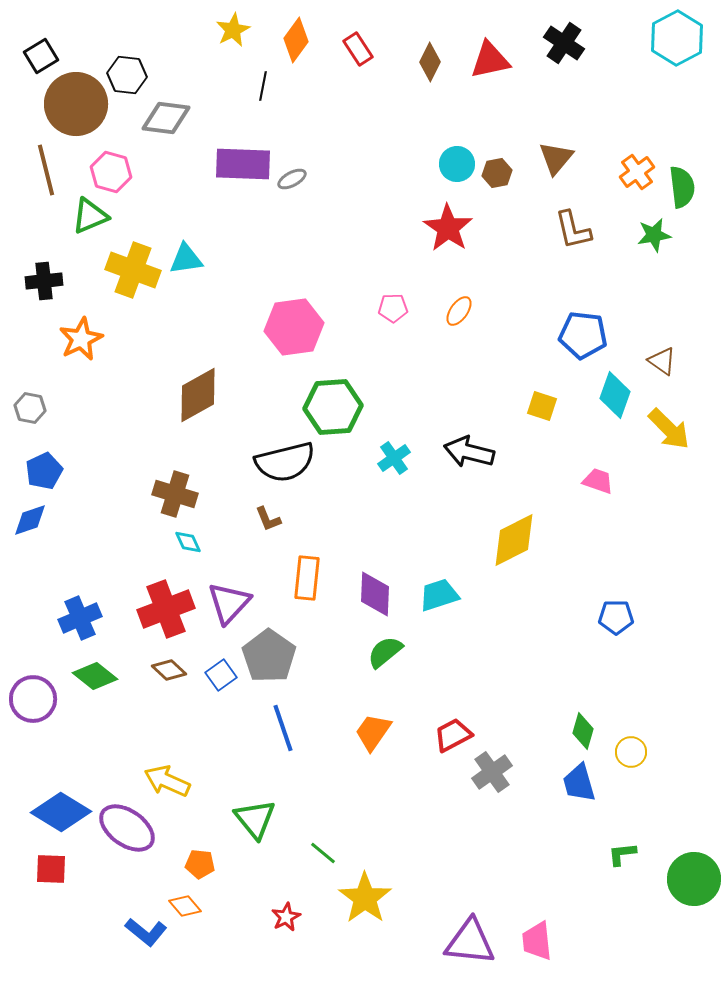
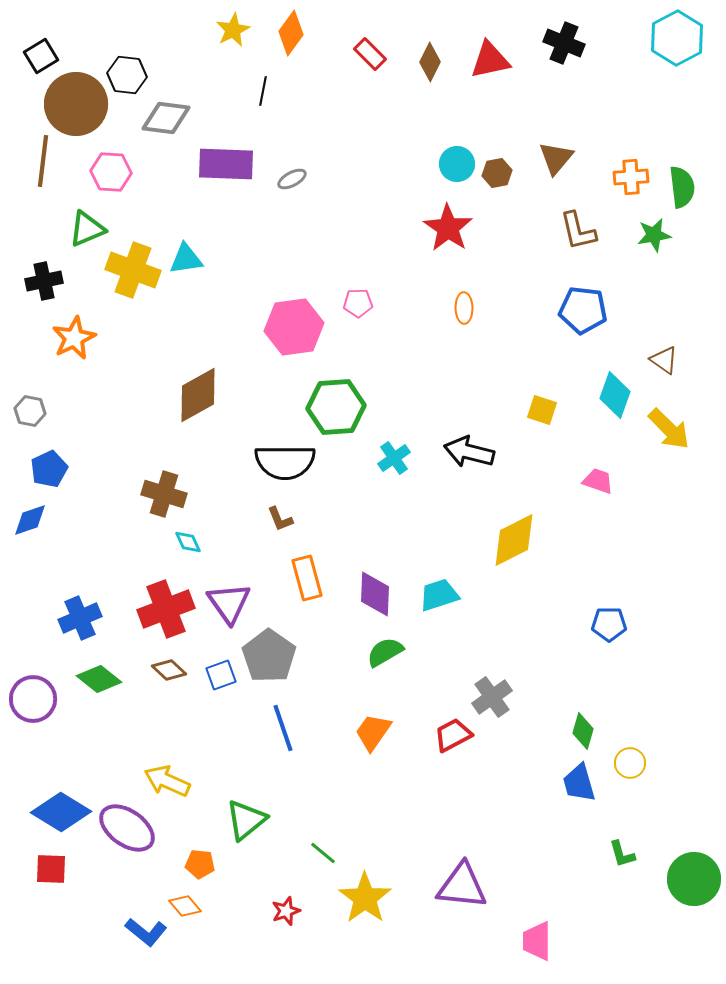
orange diamond at (296, 40): moved 5 px left, 7 px up
black cross at (564, 43): rotated 12 degrees counterclockwise
red rectangle at (358, 49): moved 12 px right, 5 px down; rotated 12 degrees counterclockwise
black line at (263, 86): moved 5 px down
purple rectangle at (243, 164): moved 17 px left
brown line at (46, 170): moved 3 px left, 9 px up; rotated 21 degrees clockwise
pink hexagon at (111, 172): rotated 12 degrees counterclockwise
orange cross at (637, 172): moved 6 px left, 5 px down; rotated 32 degrees clockwise
green triangle at (90, 216): moved 3 px left, 13 px down
brown L-shape at (573, 230): moved 5 px right, 1 px down
black cross at (44, 281): rotated 6 degrees counterclockwise
pink pentagon at (393, 308): moved 35 px left, 5 px up
orange ellipse at (459, 311): moved 5 px right, 3 px up; rotated 36 degrees counterclockwise
blue pentagon at (583, 335): moved 25 px up
orange star at (81, 339): moved 7 px left, 1 px up
brown triangle at (662, 361): moved 2 px right, 1 px up
yellow square at (542, 406): moved 4 px down
green hexagon at (333, 407): moved 3 px right
gray hexagon at (30, 408): moved 3 px down
black semicircle at (285, 462): rotated 14 degrees clockwise
blue pentagon at (44, 471): moved 5 px right, 2 px up
brown cross at (175, 494): moved 11 px left
brown L-shape at (268, 519): moved 12 px right
orange rectangle at (307, 578): rotated 21 degrees counterclockwise
purple triangle at (229, 603): rotated 18 degrees counterclockwise
blue pentagon at (616, 617): moved 7 px left, 7 px down
green semicircle at (385, 652): rotated 9 degrees clockwise
blue square at (221, 675): rotated 16 degrees clockwise
green diamond at (95, 676): moved 4 px right, 3 px down
yellow circle at (631, 752): moved 1 px left, 11 px down
gray cross at (492, 772): moved 75 px up
green triangle at (255, 819): moved 9 px left, 1 px down; rotated 30 degrees clockwise
green L-shape at (622, 854): rotated 100 degrees counterclockwise
red star at (286, 917): moved 6 px up; rotated 8 degrees clockwise
pink trapezoid at (537, 941): rotated 6 degrees clockwise
purple triangle at (470, 942): moved 8 px left, 56 px up
